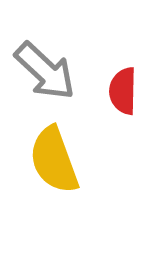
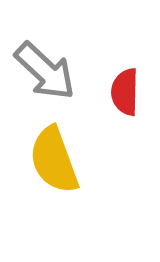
red semicircle: moved 2 px right, 1 px down
